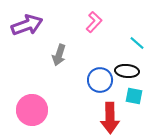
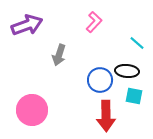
red arrow: moved 4 px left, 2 px up
